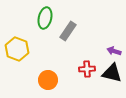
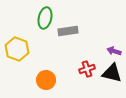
gray rectangle: rotated 48 degrees clockwise
red cross: rotated 14 degrees counterclockwise
orange circle: moved 2 px left
